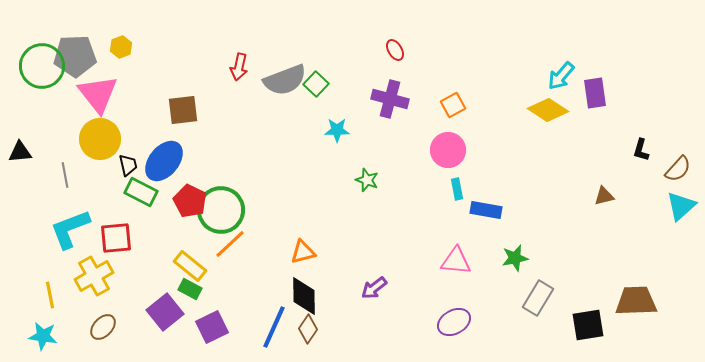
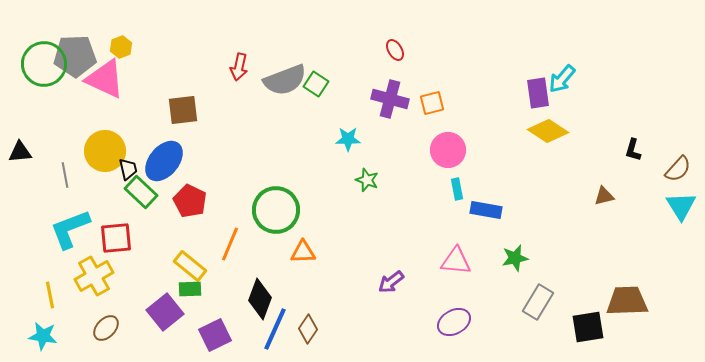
green circle at (42, 66): moved 2 px right, 2 px up
cyan arrow at (561, 76): moved 1 px right, 3 px down
green square at (316, 84): rotated 10 degrees counterclockwise
purple rectangle at (595, 93): moved 57 px left
pink triangle at (98, 94): moved 7 px right, 15 px up; rotated 27 degrees counterclockwise
orange square at (453, 105): moved 21 px left, 2 px up; rotated 15 degrees clockwise
yellow diamond at (548, 110): moved 21 px down
cyan star at (337, 130): moved 11 px right, 9 px down
yellow circle at (100, 139): moved 5 px right, 12 px down
black L-shape at (641, 150): moved 8 px left
black trapezoid at (128, 165): moved 4 px down
green rectangle at (141, 192): rotated 16 degrees clockwise
cyan triangle at (681, 206): rotated 20 degrees counterclockwise
green circle at (221, 210): moved 55 px right
orange line at (230, 244): rotated 24 degrees counterclockwise
orange triangle at (303, 252): rotated 12 degrees clockwise
purple arrow at (374, 288): moved 17 px right, 6 px up
green rectangle at (190, 289): rotated 30 degrees counterclockwise
black diamond at (304, 296): moved 44 px left, 3 px down; rotated 21 degrees clockwise
gray rectangle at (538, 298): moved 4 px down
brown trapezoid at (636, 301): moved 9 px left
black square at (588, 325): moved 2 px down
brown ellipse at (103, 327): moved 3 px right, 1 px down
purple square at (212, 327): moved 3 px right, 8 px down
blue line at (274, 327): moved 1 px right, 2 px down
